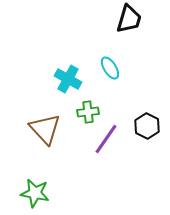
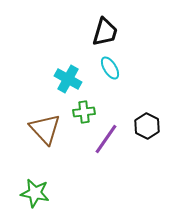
black trapezoid: moved 24 px left, 13 px down
green cross: moved 4 px left
